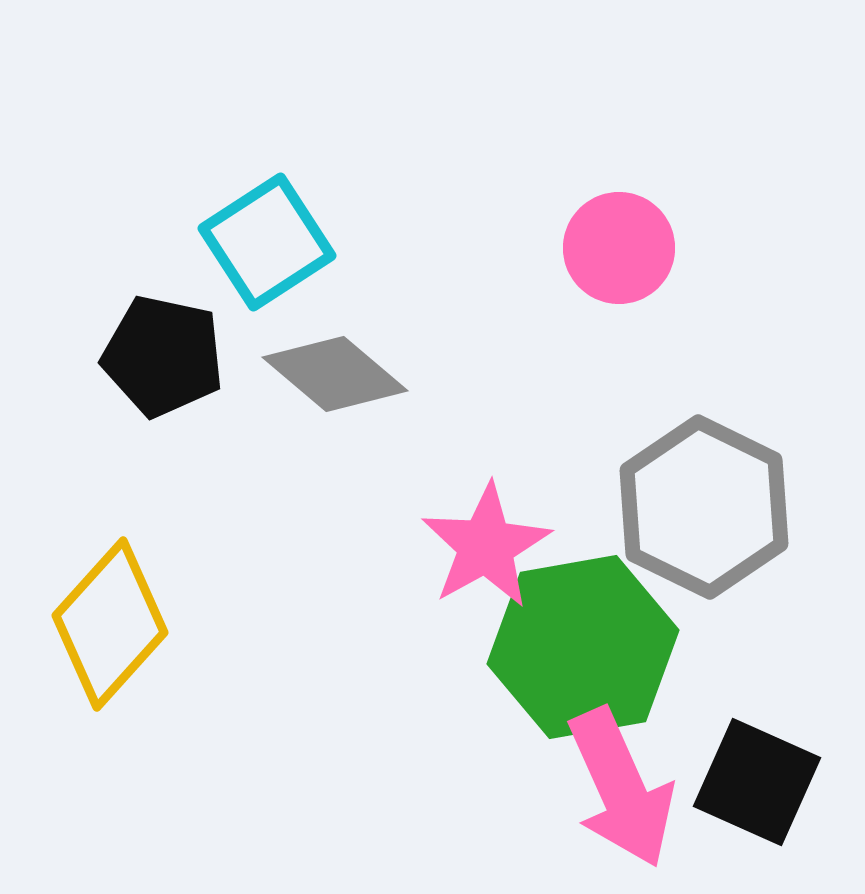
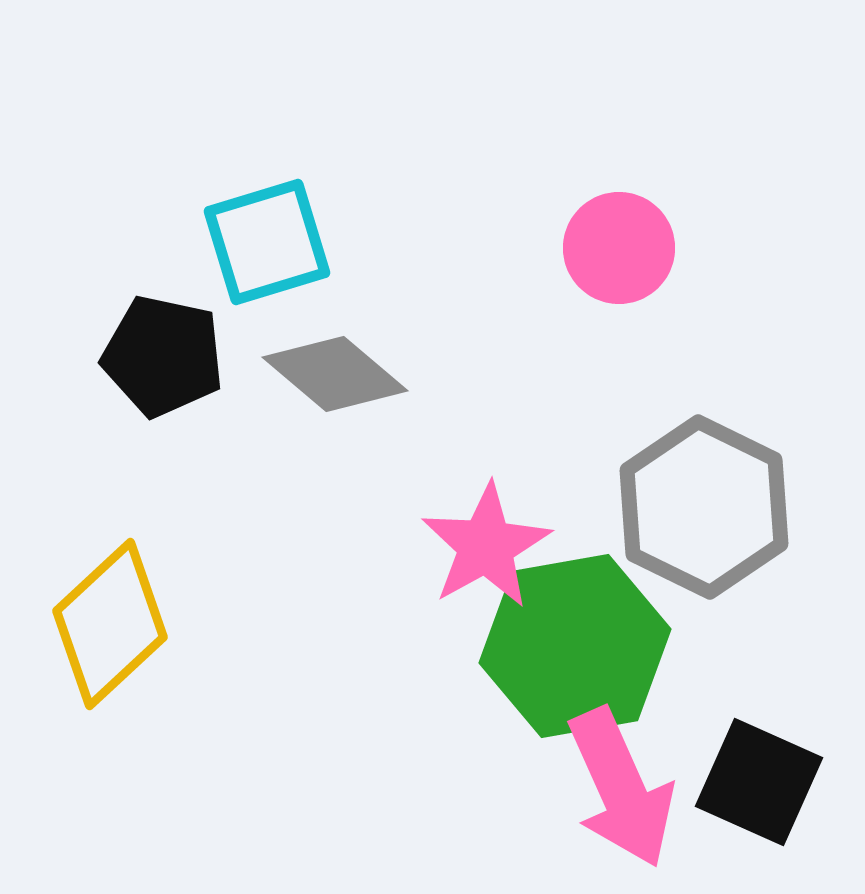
cyan square: rotated 16 degrees clockwise
yellow diamond: rotated 5 degrees clockwise
green hexagon: moved 8 px left, 1 px up
black square: moved 2 px right
